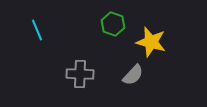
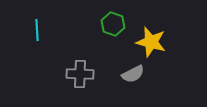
cyan line: rotated 20 degrees clockwise
gray semicircle: moved 1 px up; rotated 20 degrees clockwise
